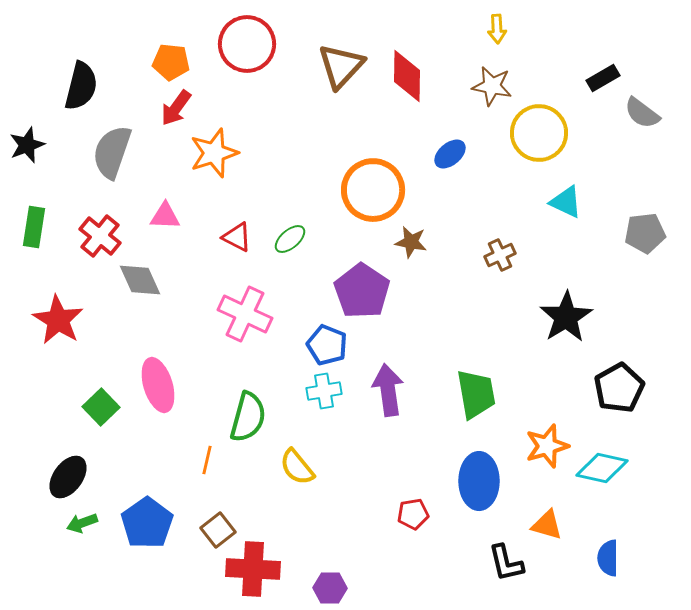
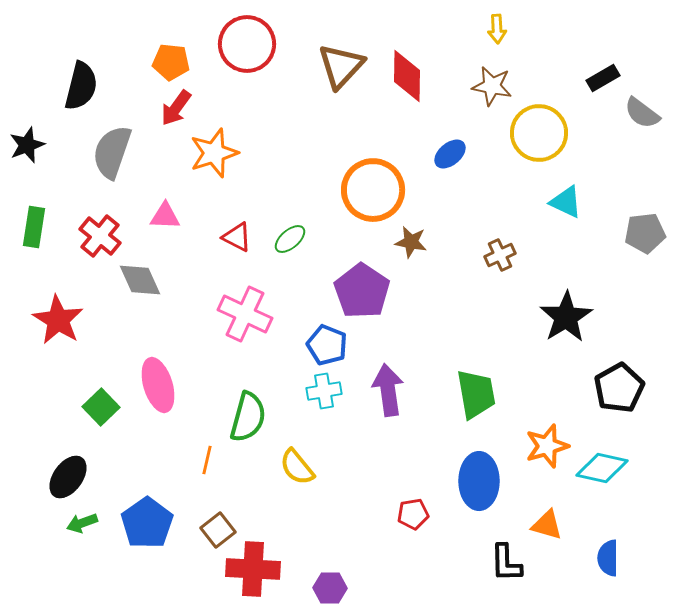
black L-shape at (506, 563): rotated 12 degrees clockwise
